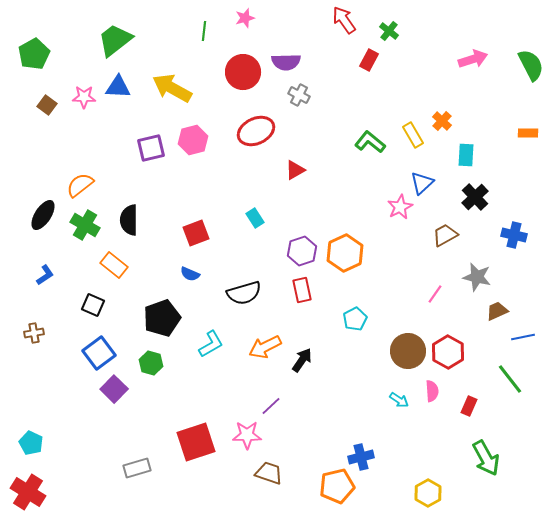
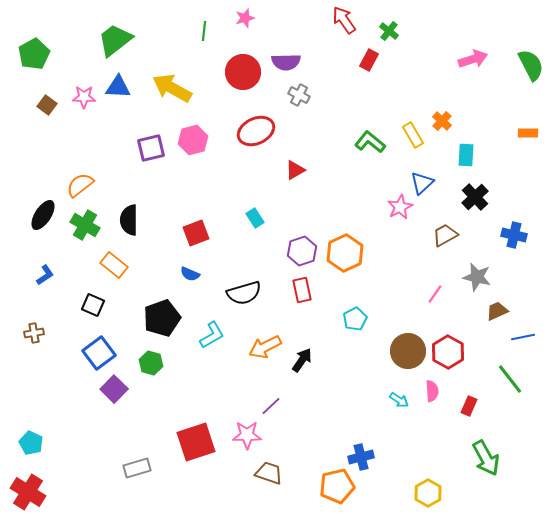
cyan L-shape at (211, 344): moved 1 px right, 9 px up
